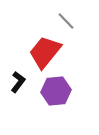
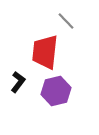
red trapezoid: rotated 33 degrees counterclockwise
purple hexagon: rotated 8 degrees counterclockwise
